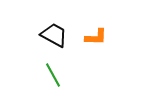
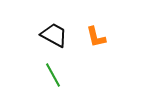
orange L-shape: rotated 75 degrees clockwise
